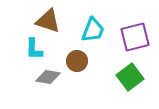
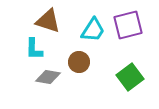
cyan trapezoid: rotated 12 degrees clockwise
purple square: moved 7 px left, 12 px up
brown circle: moved 2 px right, 1 px down
